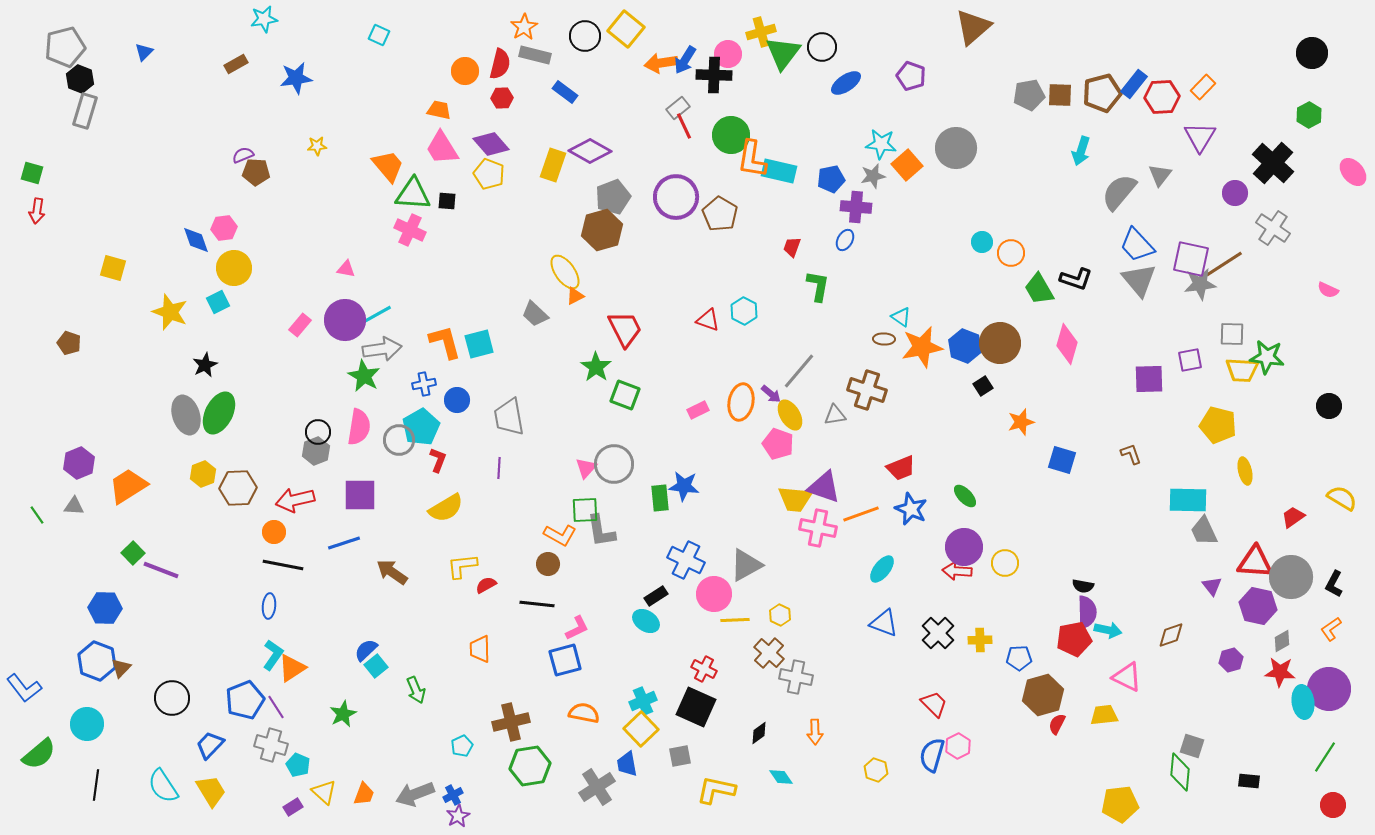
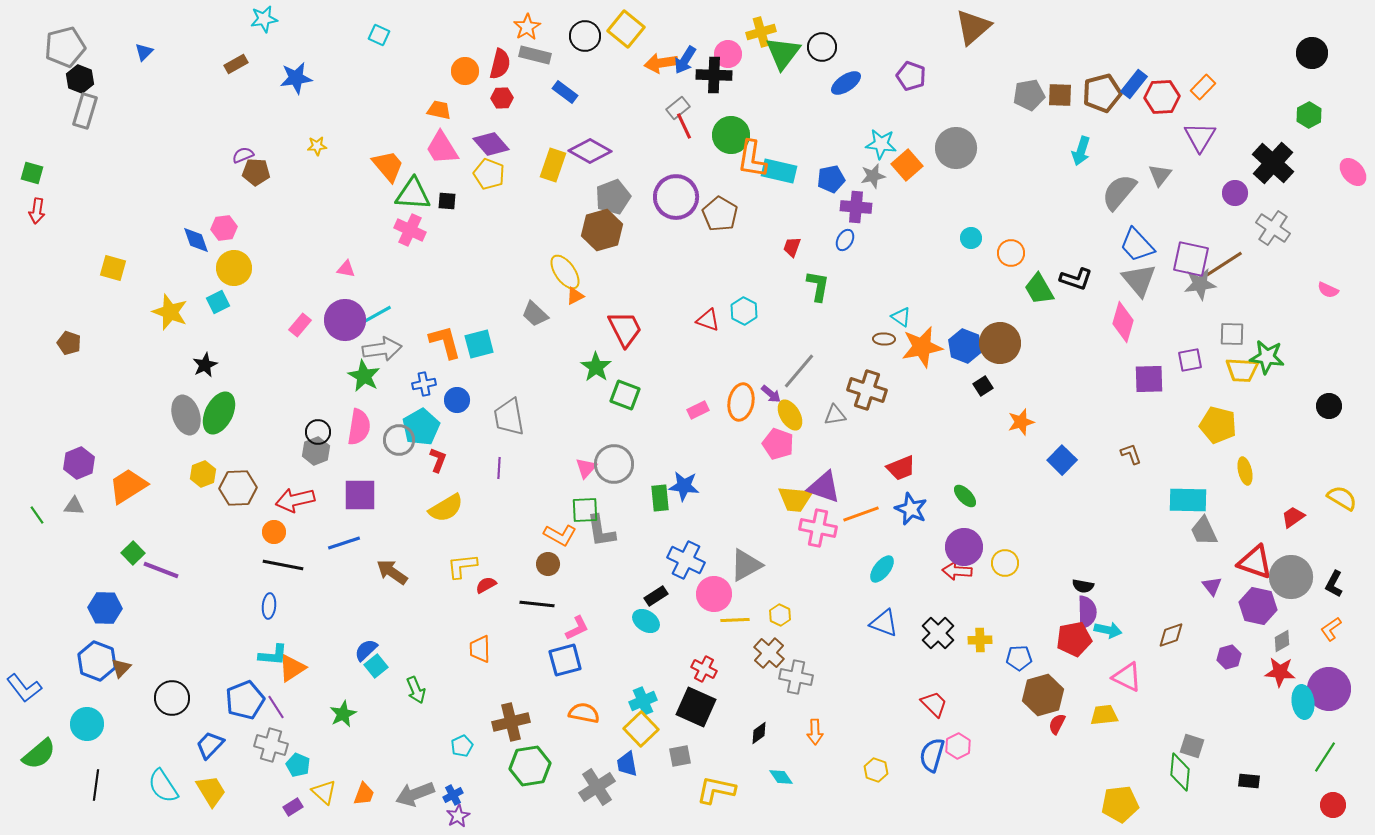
orange star at (524, 27): moved 3 px right
cyan circle at (982, 242): moved 11 px left, 4 px up
pink diamond at (1067, 344): moved 56 px right, 22 px up
blue square at (1062, 460): rotated 28 degrees clockwise
red triangle at (1255, 562): rotated 15 degrees clockwise
cyan L-shape at (273, 655): rotated 60 degrees clockwise
purple hexagon at (1231, 660): moved 2 px left, 3 px up
